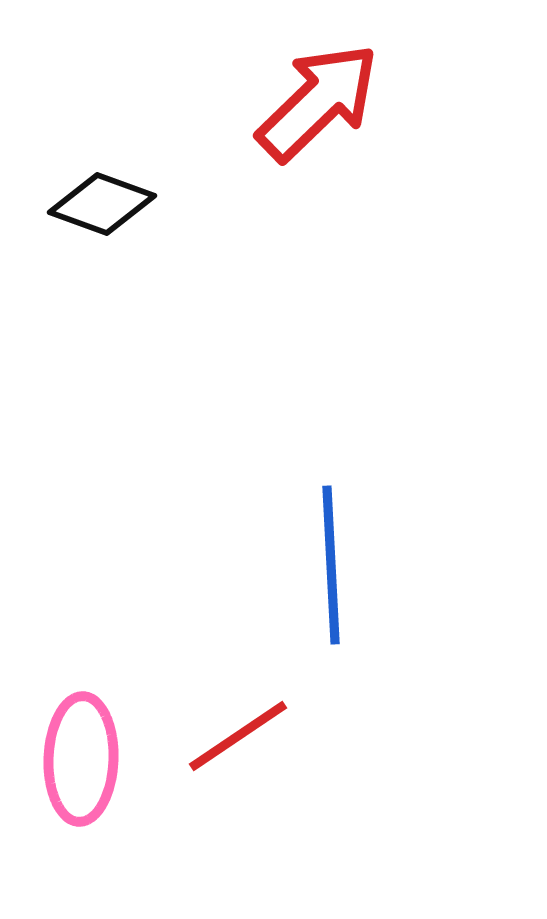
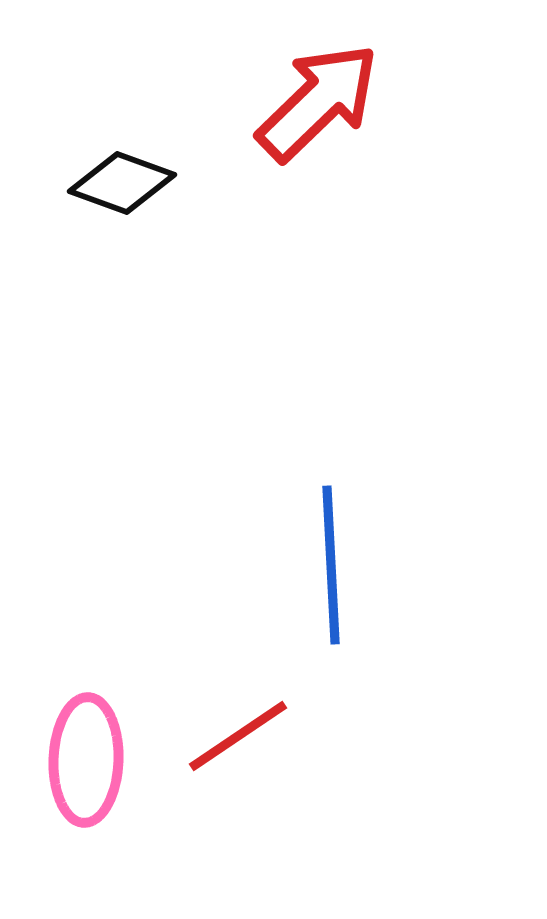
black diamond: moved 20 px right, 21 px up
pink ellipse: moved 5 px right, 1 px down
